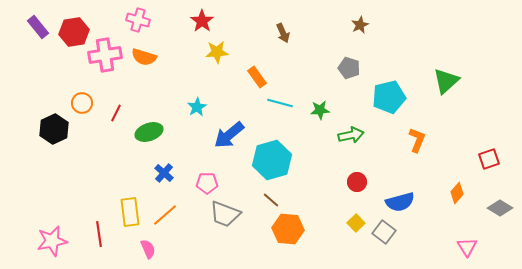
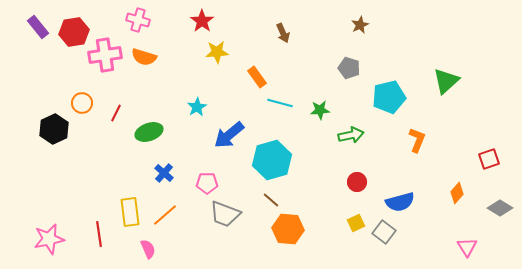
yellow square at (356, 223): rotated 18 degrees clockwise
pink star at (52, 241): moved 3 px left, 2 px up
